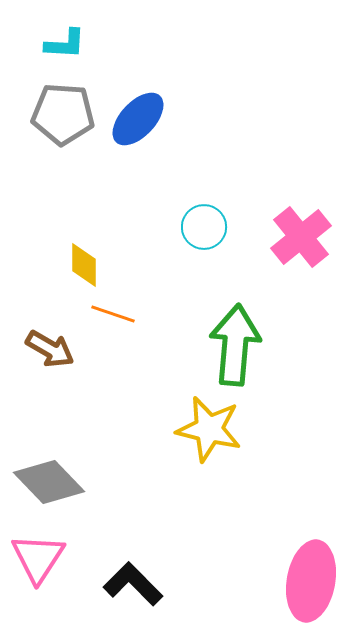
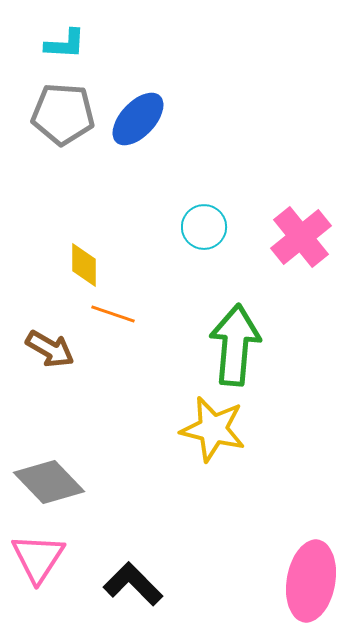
yellow star: moved 4 px right
